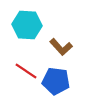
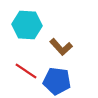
blue pentagon: moved 1 px right
